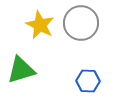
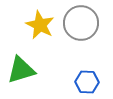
blue hexagon: moved 1 px left, 1 px down
